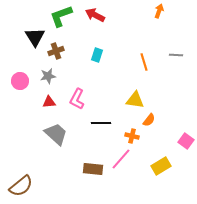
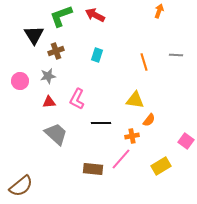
black triangle: moved 1 px left, 2 px up
orange cross: rotated 24 degrees counterclockwise
